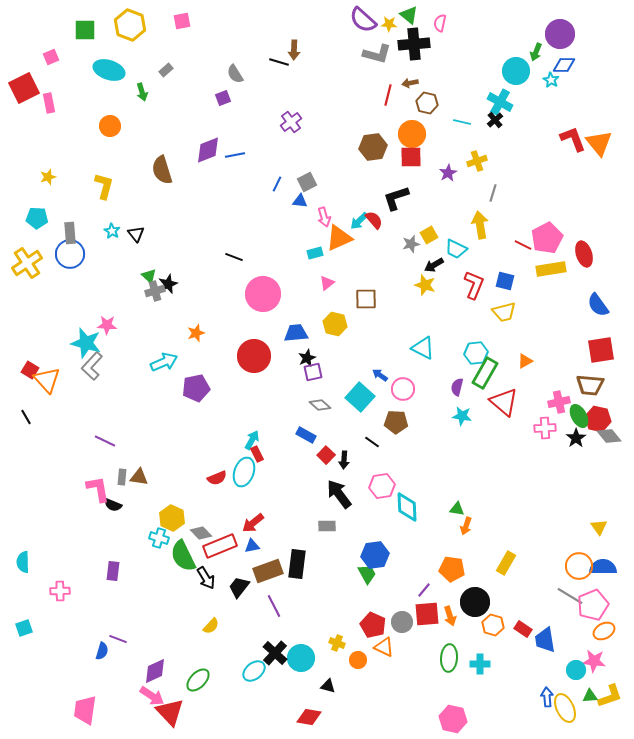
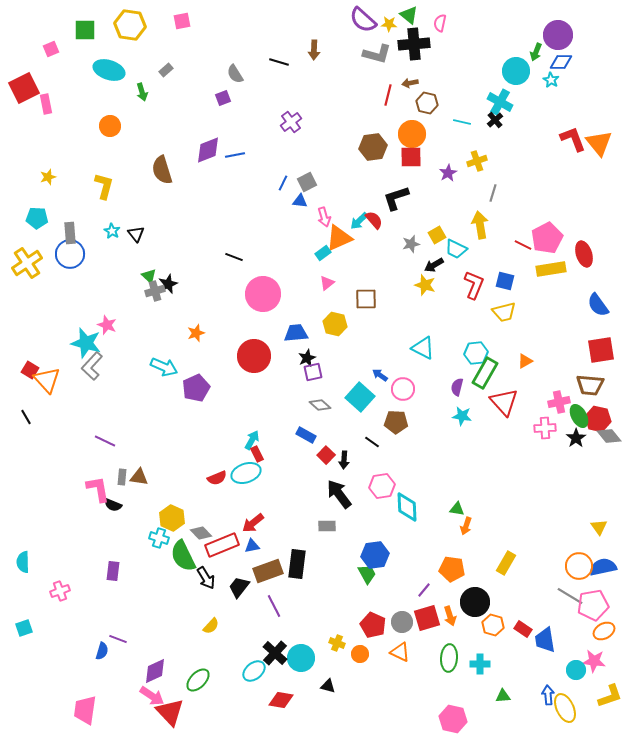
yellow hexagon at (130, 25): rotated 12 degrees counterclockwise
purple circle at (560, 34): moved 2 px left, 1 px down
brown arrow at (294, 50): moved 20 px right
pink square at (51, 57): moved 8 px up
blue diamond at (564, 65): moved 3 px left, 3 px up
pink rectangle at (49, 103): moved 3 px left, 1 px down
blue line at (277, 184): moved 6 px right, 1 px up
yellow square at (429, 235): moved 8 px right
cyan rectangle at (315, 253): moved 8 px right; rotated 21 degrees counterclockwise
pink star at (107, 325): rotated 18 degrees clockwise
cyan arrow at (164, 362): moved 5 px down; rotated 48 degrees clockwise
purple pentagon at (196, 388): rotated 12 degrees counterclockwise
red triangle at (504, 402): rotated 8 degrees clockwise
cyan ellipse at (244, 472): moved 2 px right, 1 px down; rotated 52 degrees clockwise
red rectangle at (220, 546): moved 2 px right, 1 px up
blue semicircle at (603, 567): rotated 12 degrees counterclockwise
pink cross at (60, 591): rotated 18 degrees counterclockwise
pink pentagon at (593, 605): rotated 12 degrees clockwise
red square at (427, 614): moved 4 px down; rotated 12 degrees counterclockwise
orange triangle at (384, 647): moved 16 px right, 5 px down
orange circle at (358, 660): moved 2 px right, 6 px up
green triangle at (590, 696): moved 87 px left
blue arrow at (547, 697): moved 1 px right, 2 px up
red diamond at (309, 717): moved 28 px left, 17 px up
